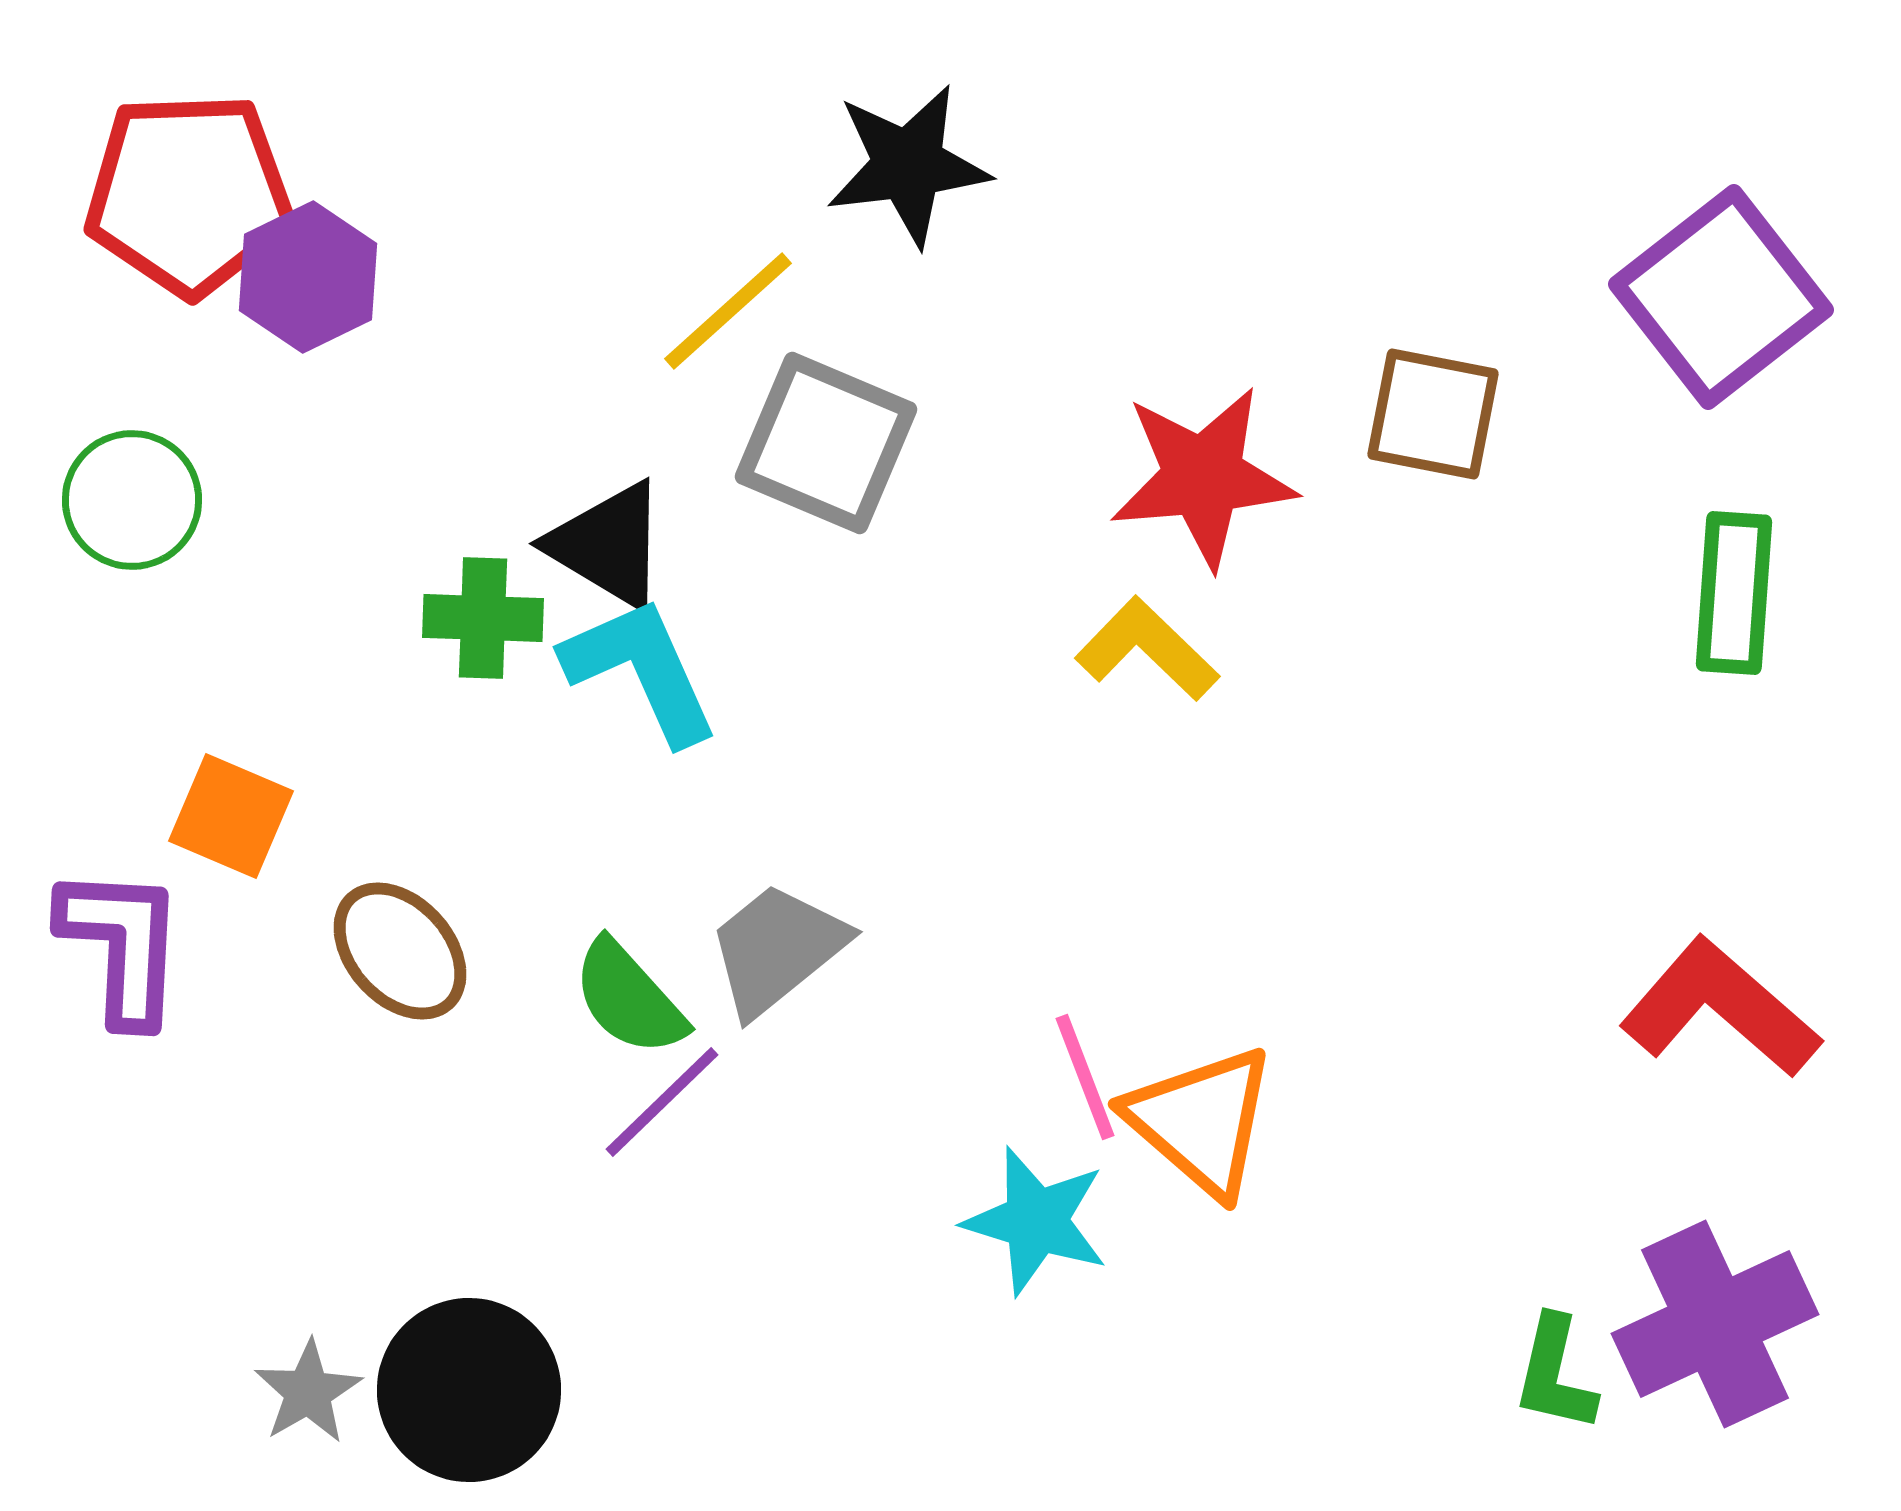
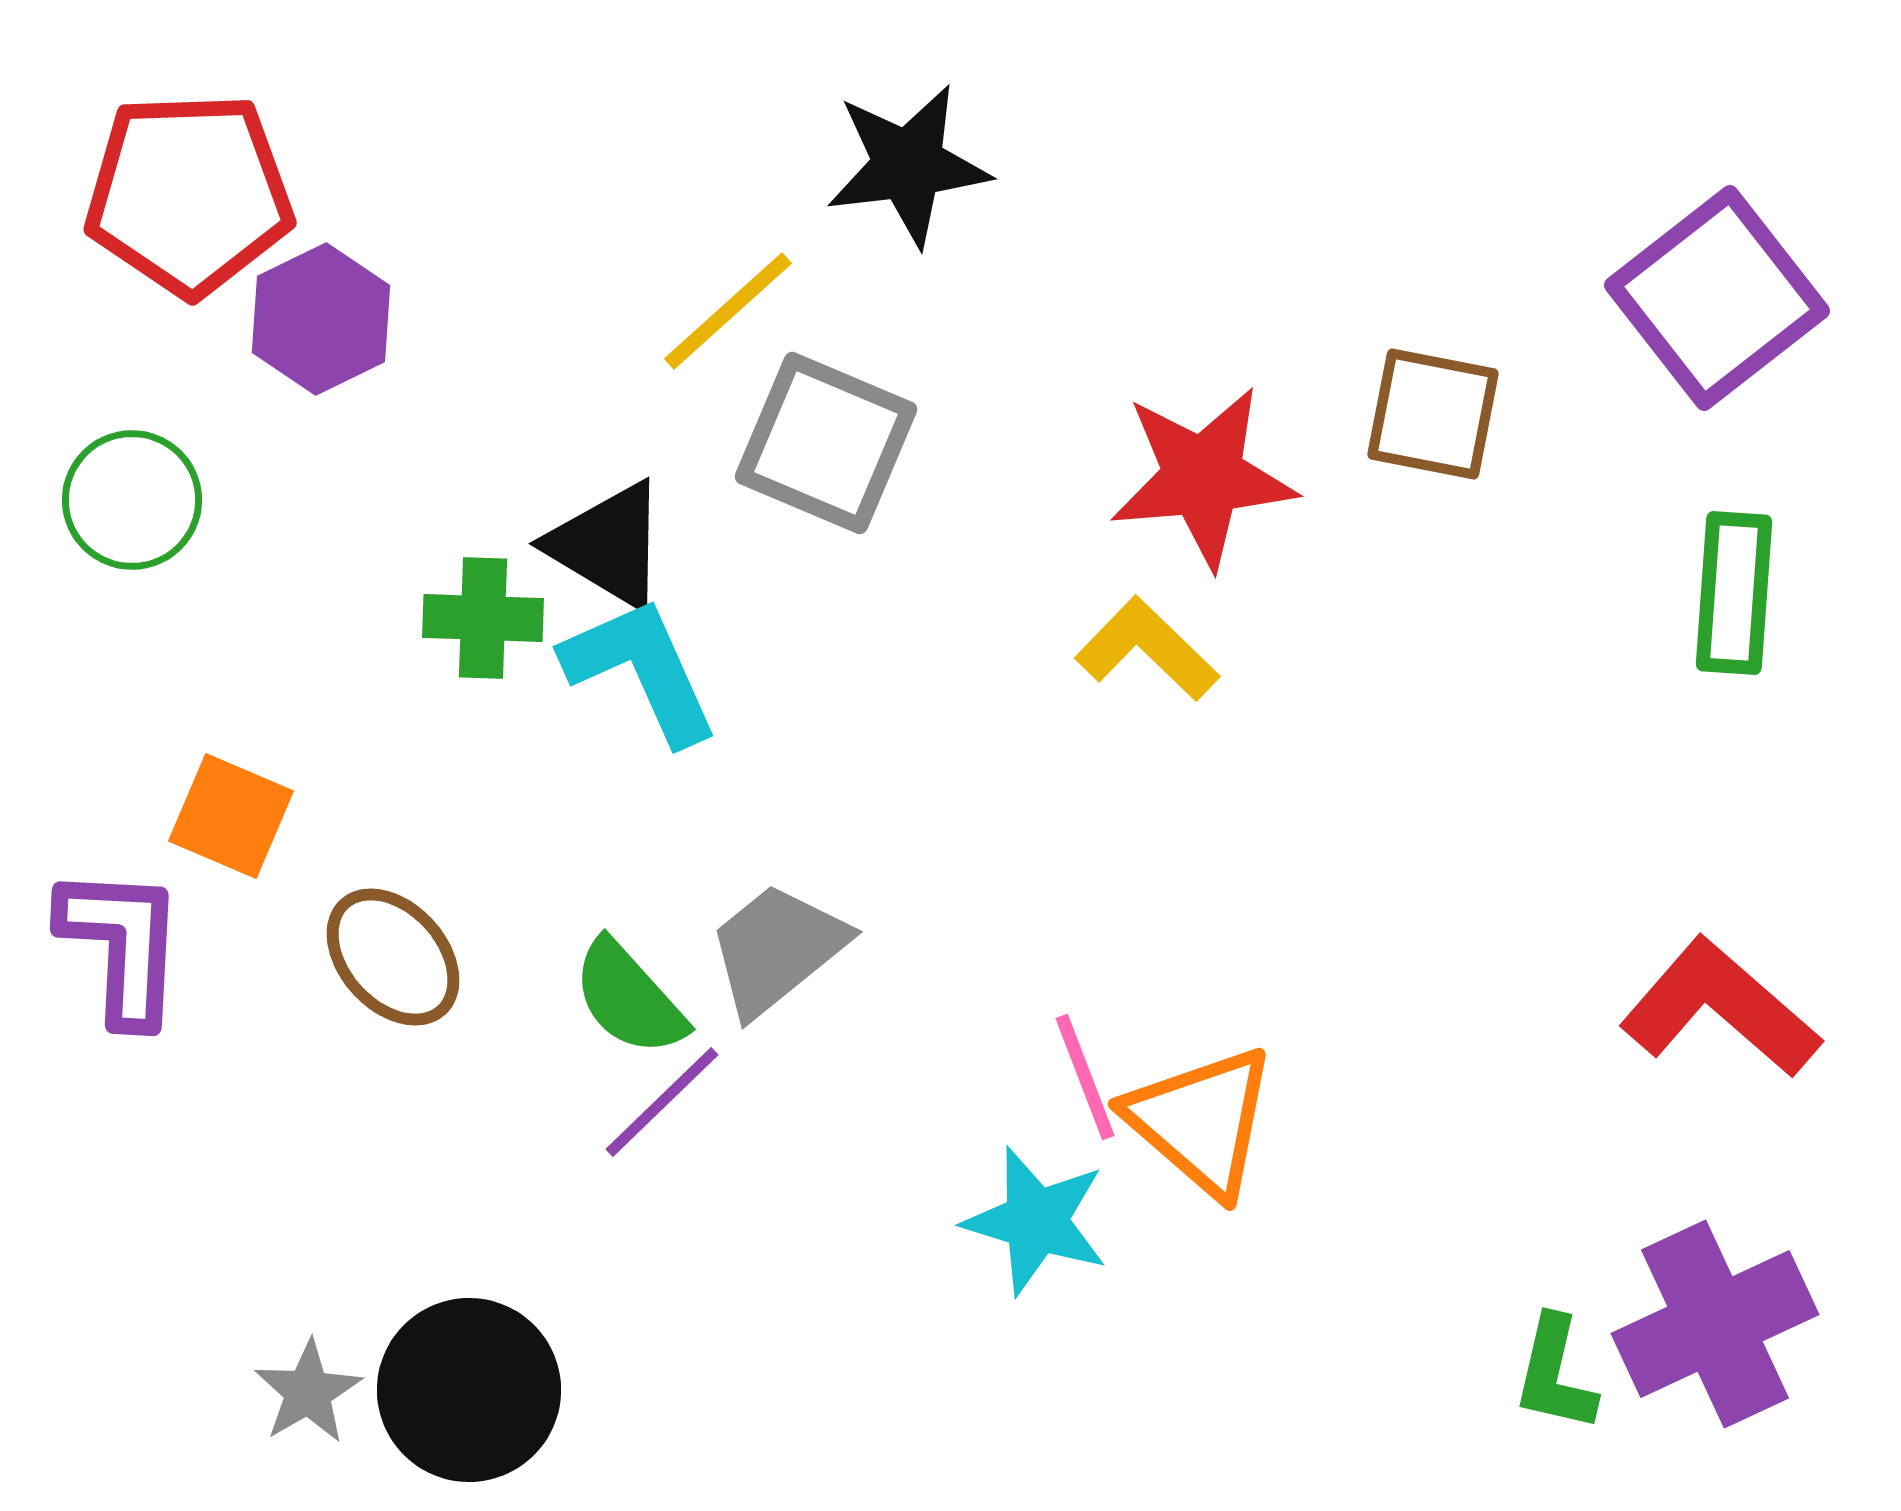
purple hexagon: moved 13 px right, 42 px down
purple square: moved 4 px left, 1 px down
brown ellipse: moved 7 px left, 6 px down
